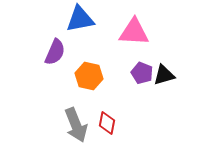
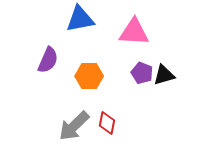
purple semicircle: moved 7 px left, 8 px down
orange hexagon: rotated 12 degrees counterclockwise
gray arrow: moved 2 px left, 1 px down; rotated 68 degrees clockwise
